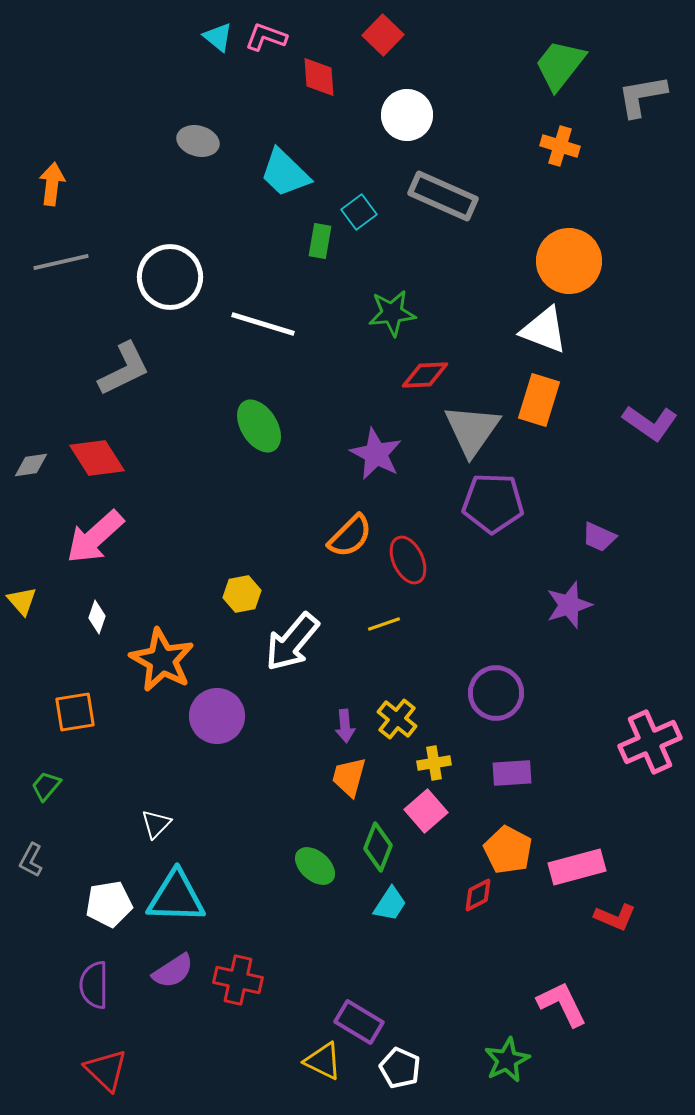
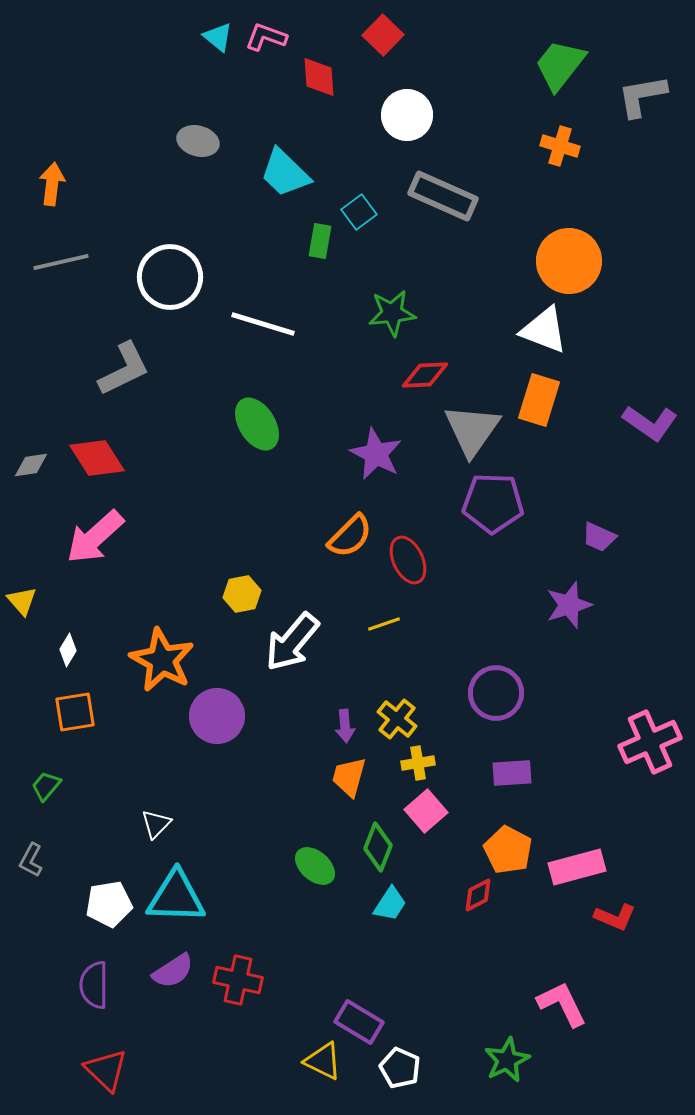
green ellipse at (259, 426): moved 2 px left, 2 px up
white diamond at (97, 617): moved 29 px left, 33 px down; rotated 12 degrees clockwise
yellow cross at (434, 763): moved 16 px left
